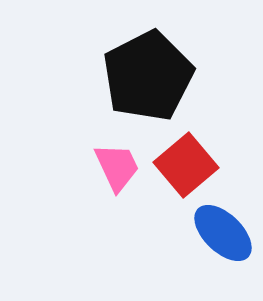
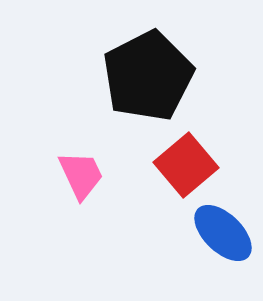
pink trapezoid: moved 36 px left, 8 px down
